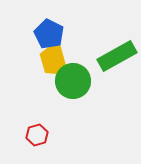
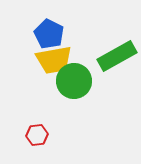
yellow trapezoid: rotated 84 degrees counterclockwise
green circle: moved 1 px right
red hexagon: rotated 10 degrees clockwise
